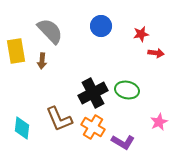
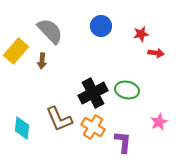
yellow rectangle: rotated 50 degrees clockwise
purple L-shape: rotated 115 degrees counterclockwise
